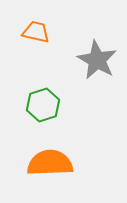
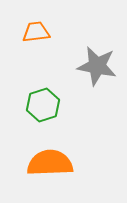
orange trapezoid: rotated 20 degrees counterclockwise
gray star: moved 6 px down; rotated 18 degrees counterclockwise
